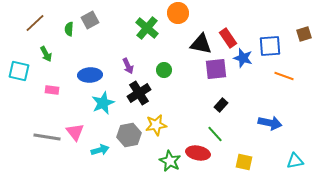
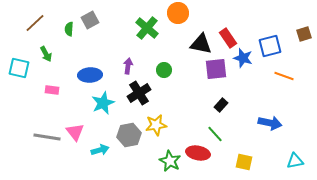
blue square: rotated 10 degrees counterclockwise
purple arrow: rotated 147 degrees counterclockwise
cyan square: moved 3 px up
